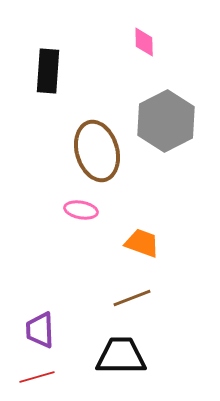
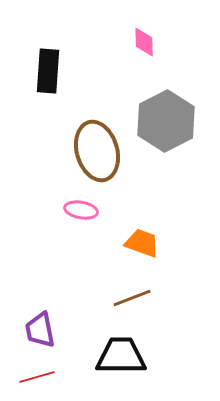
purple trapezoid: rotated 9 degrees counterclockwise
